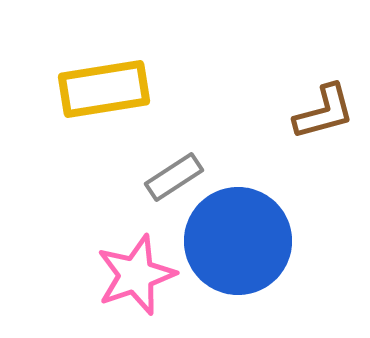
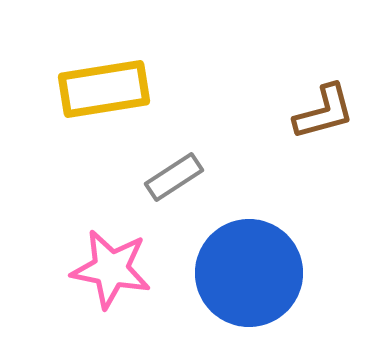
blue circle: moved 11 px right, 32 px down
pink star: moved 25 px left, 6 px up; rotated 30 degrees clockwise
